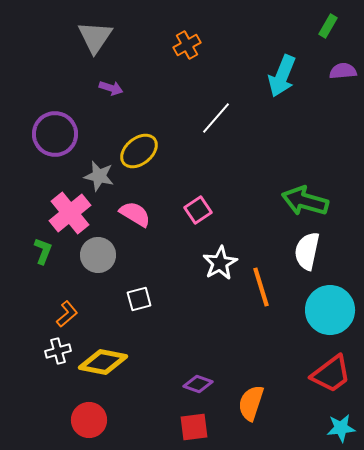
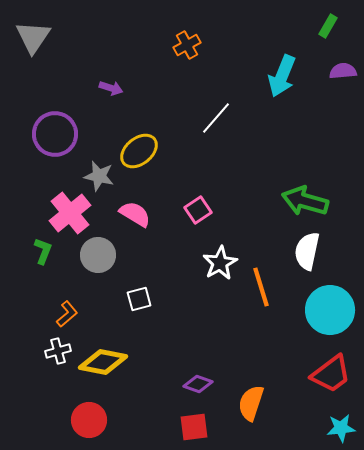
gray triangle: moved 62 px left
